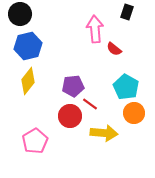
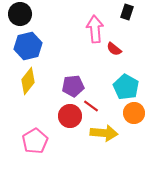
red line: moved 1 px right, 2 px down
